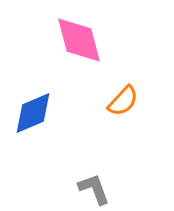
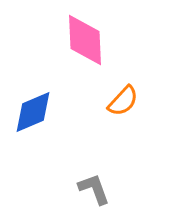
pink diamond: moved 6 px right; rotated 12 degrees clockwise
blue diamond: moved 1 px up
